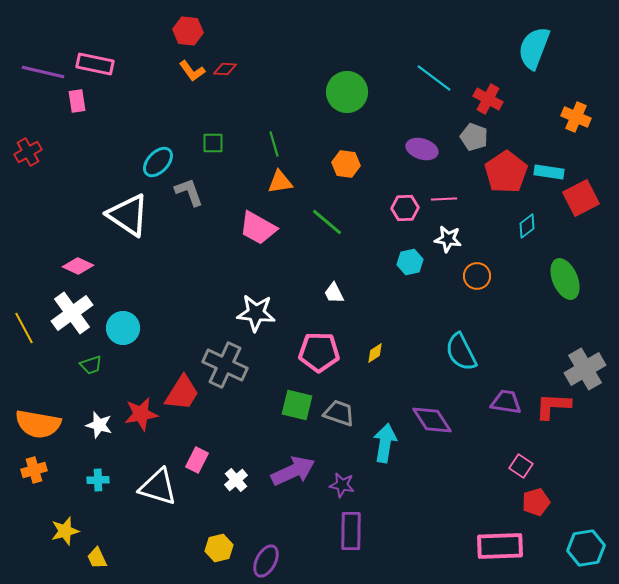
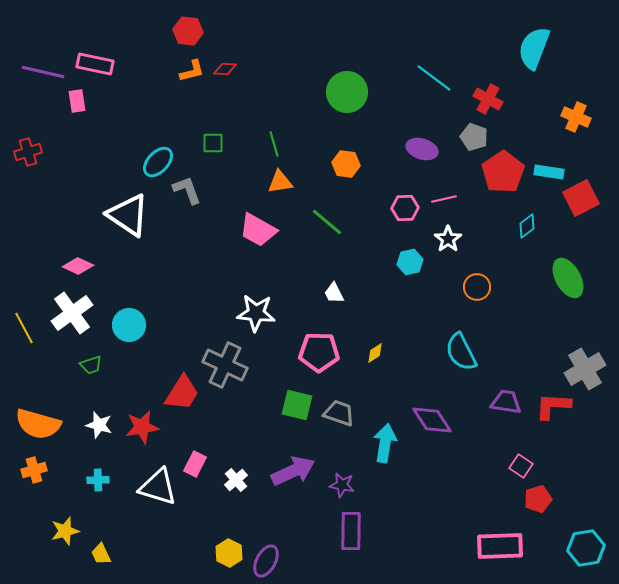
orange L-shape at (192, 71): rotated 68 degrees counterclockwise
red cross at (28, 152): rotated 12 degrees clockwise
red pentagon at (506, 172): moved 3 px left
gray L-shape at (189, 192): moved 2 px left, 2 px up
pink line at (444, 199): rotated 10 degrees counterclockwise
pink trapezoid at (258, 228): moved 2 px down
white star at (448, 239): rotated 28 degrees clockwise
orange circle at (477, 276): moved 11 px down
green ellipse at (565, 279): moved 3 px right, 1 px up; rotated 6 degrees counterclockwise
cyan circle at (123, 328): moved 6 px right, 3 px up
red star at (141, 414): moved 1 px right, 13 px down
orange semicircle at (38, 424): rotated 6 degrees clockwise
pink rectangle at (197, 460): moved 2 px left, 4 px down
red pentagon at (536, 502): moved 2 px right, 3 px up
yellow hexagon at (219, 548): moved 10 px right, 5 px down; rotated 20 degrees counterclockwise
yellow trapezoid at (97, 558): moved 4 px right, 4 px up
